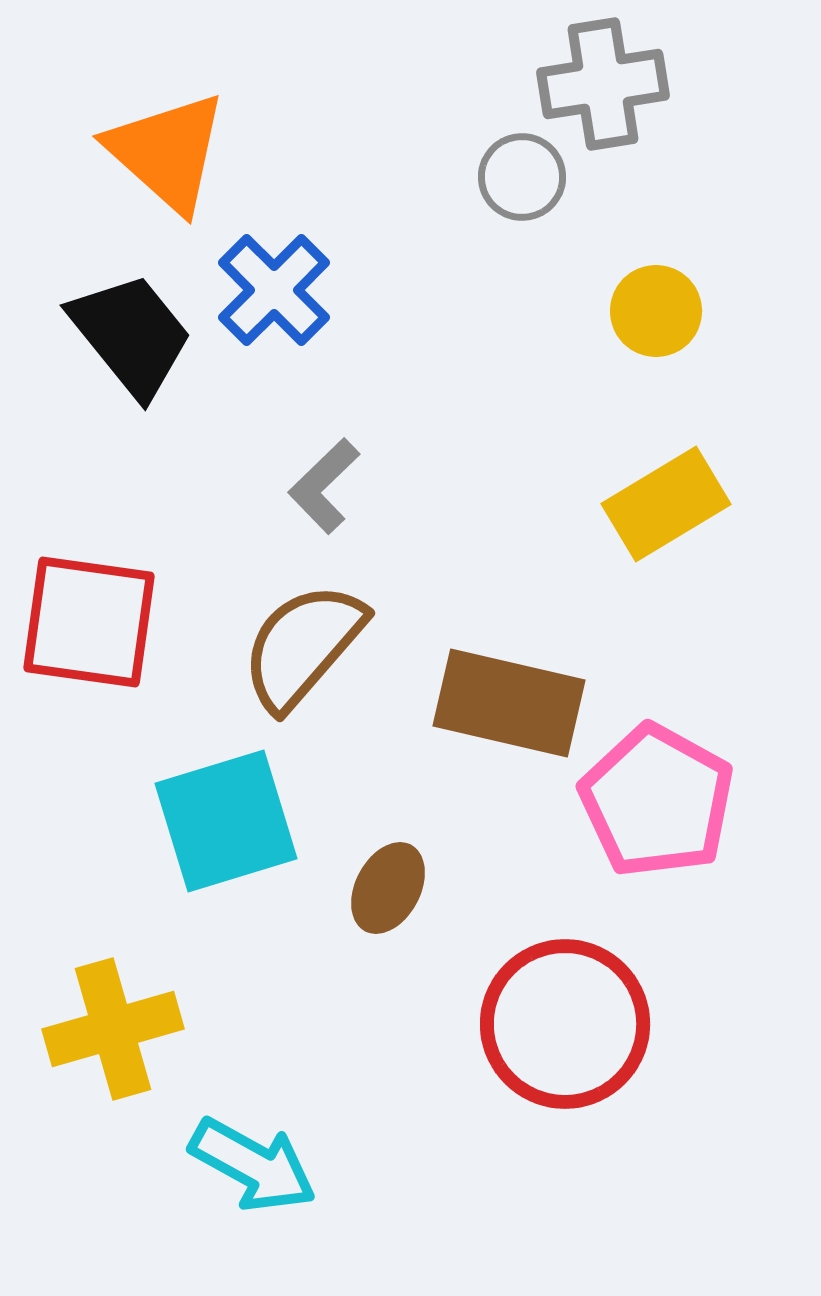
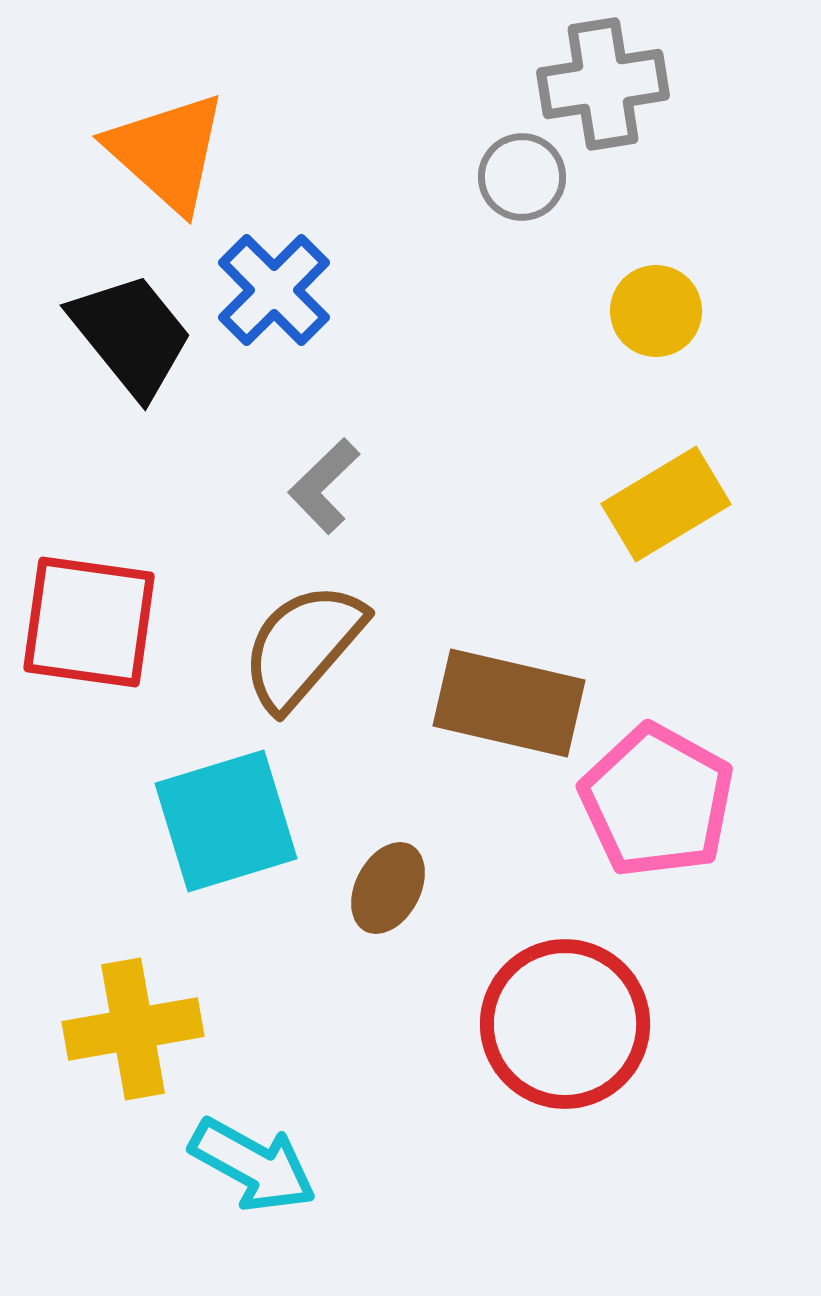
yellow cross: moved 20 px right; rotated 6 degrees clockwise
